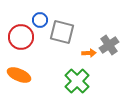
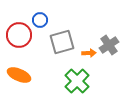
gray square: moved 10 px down; rotated 30 degrees counterclockwise
red circle: moved 2 px left, 2 px up
